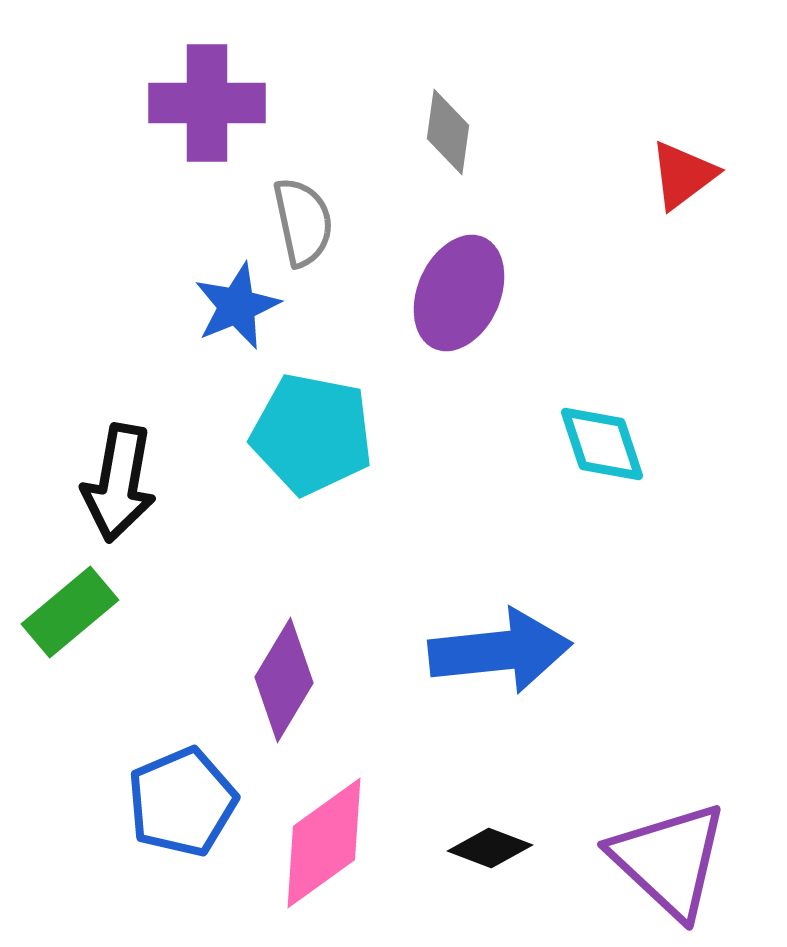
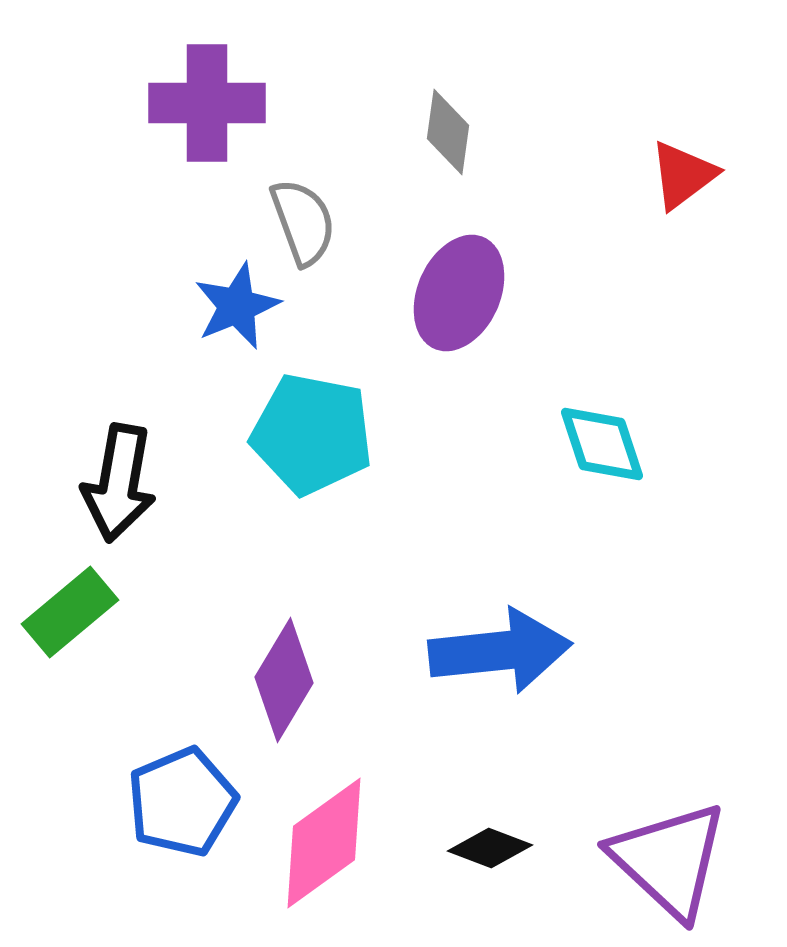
gray semicircle: rotated 8 degrees counterclockwise
